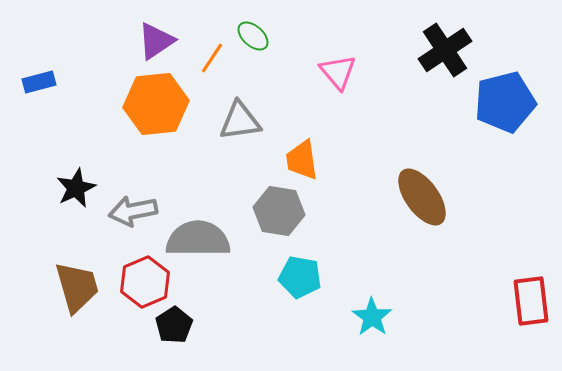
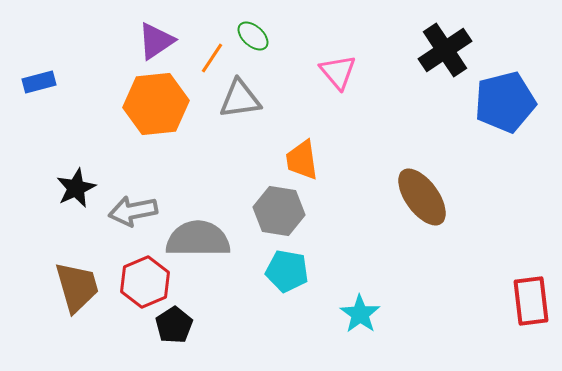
gray triangle: moved 22 px up
cyan pentagon: moved 13 px left, 6 px up
cyan star: moved 12 px left, 3 px up
